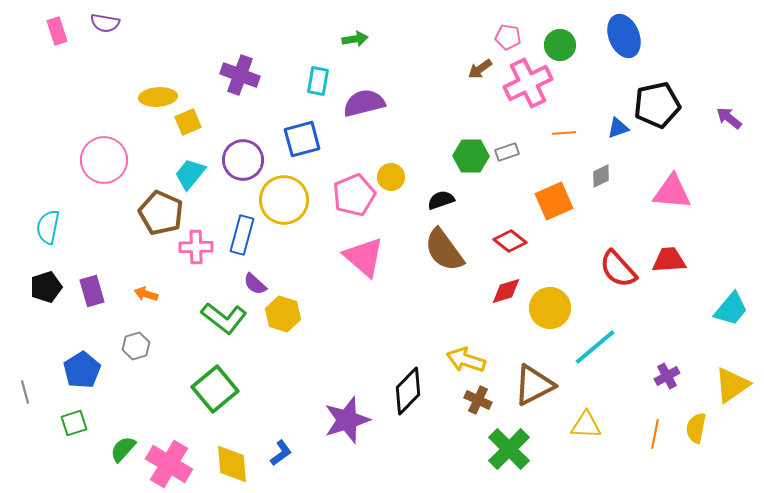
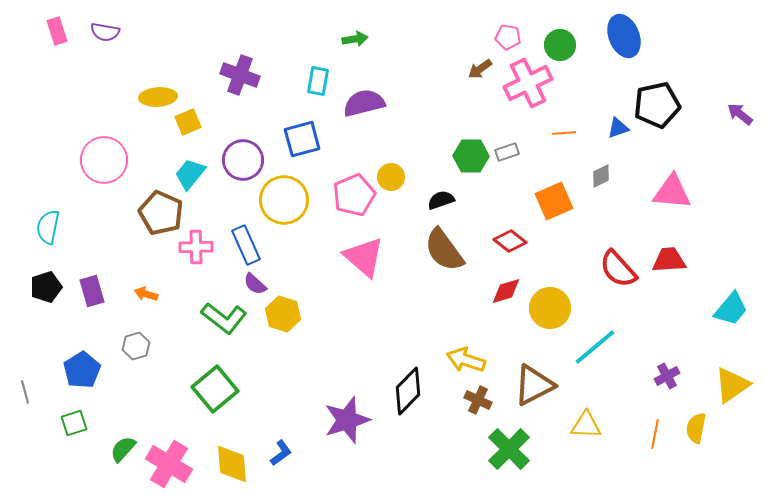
purple semicircle at (105, 23): moved 9 px down
purple arrow at (729, 118): moved 11 px right, 4 px up
blue rectangle at (242, 235): moved 4 px right, 10 px down; rotated 39 degrees counterclockwise
